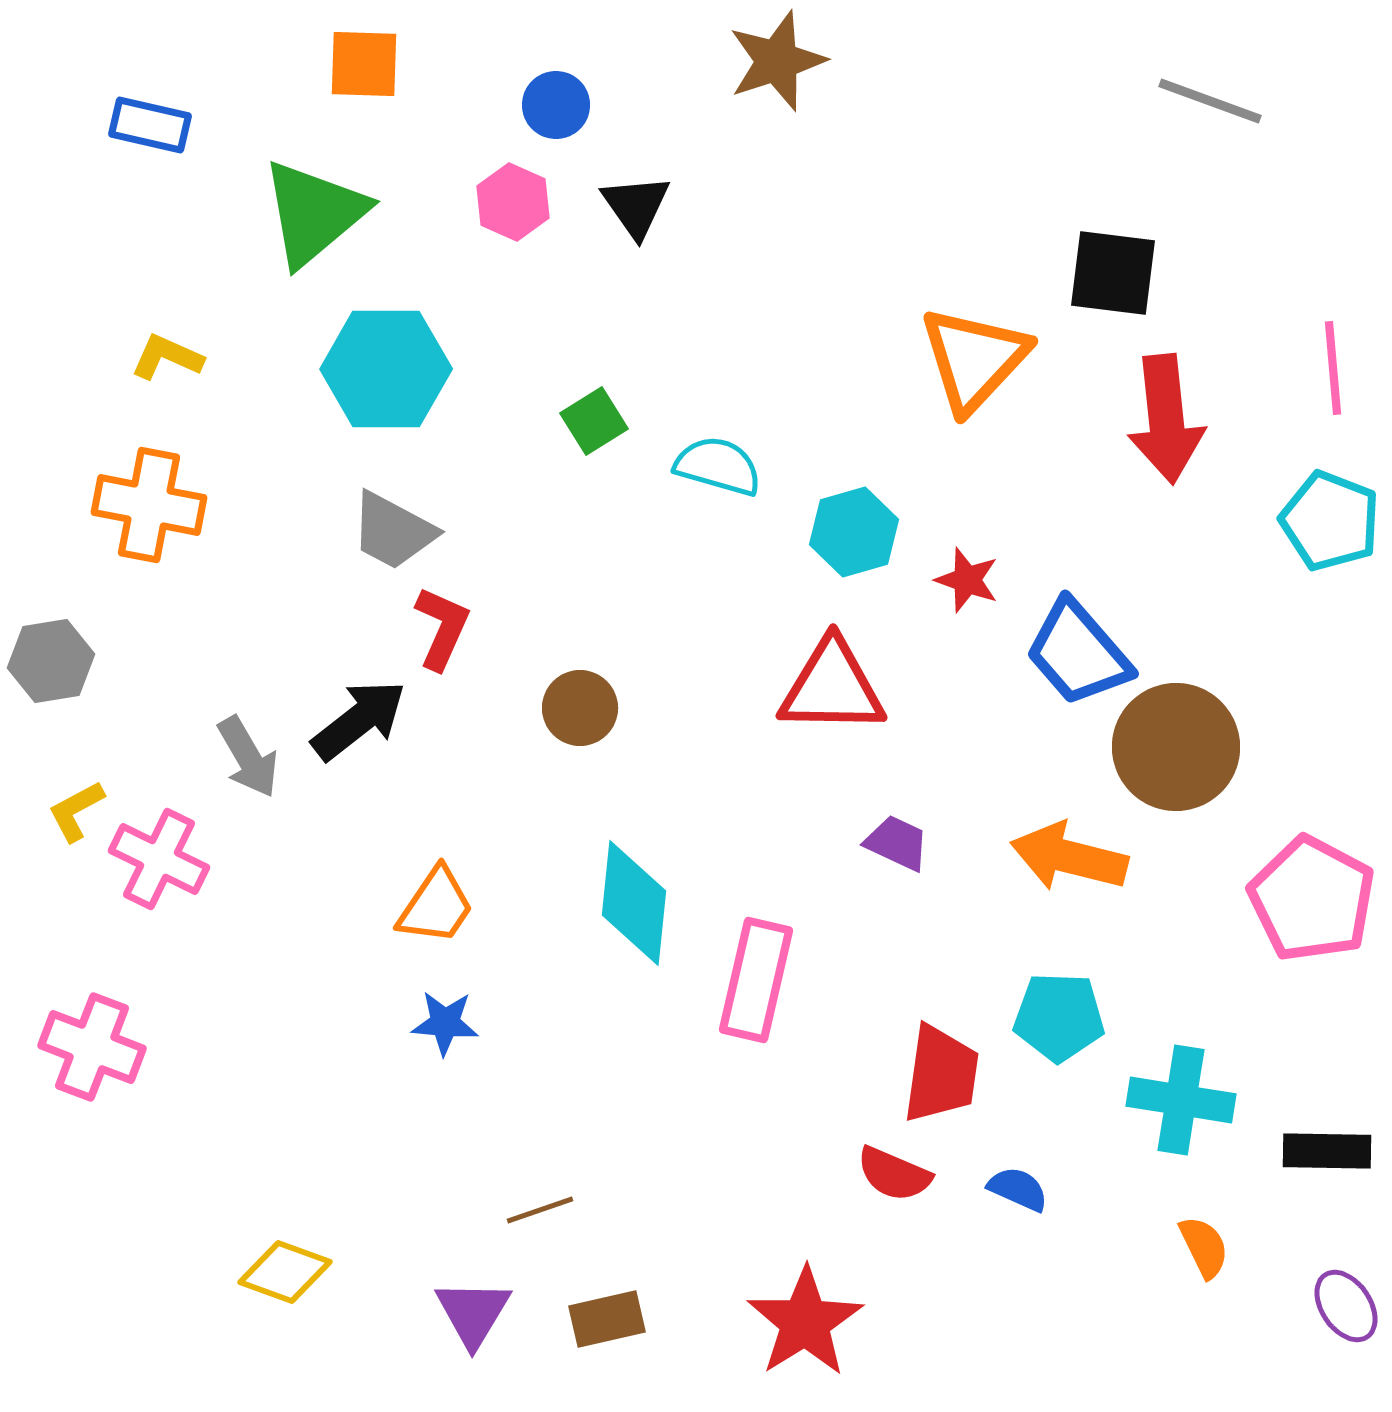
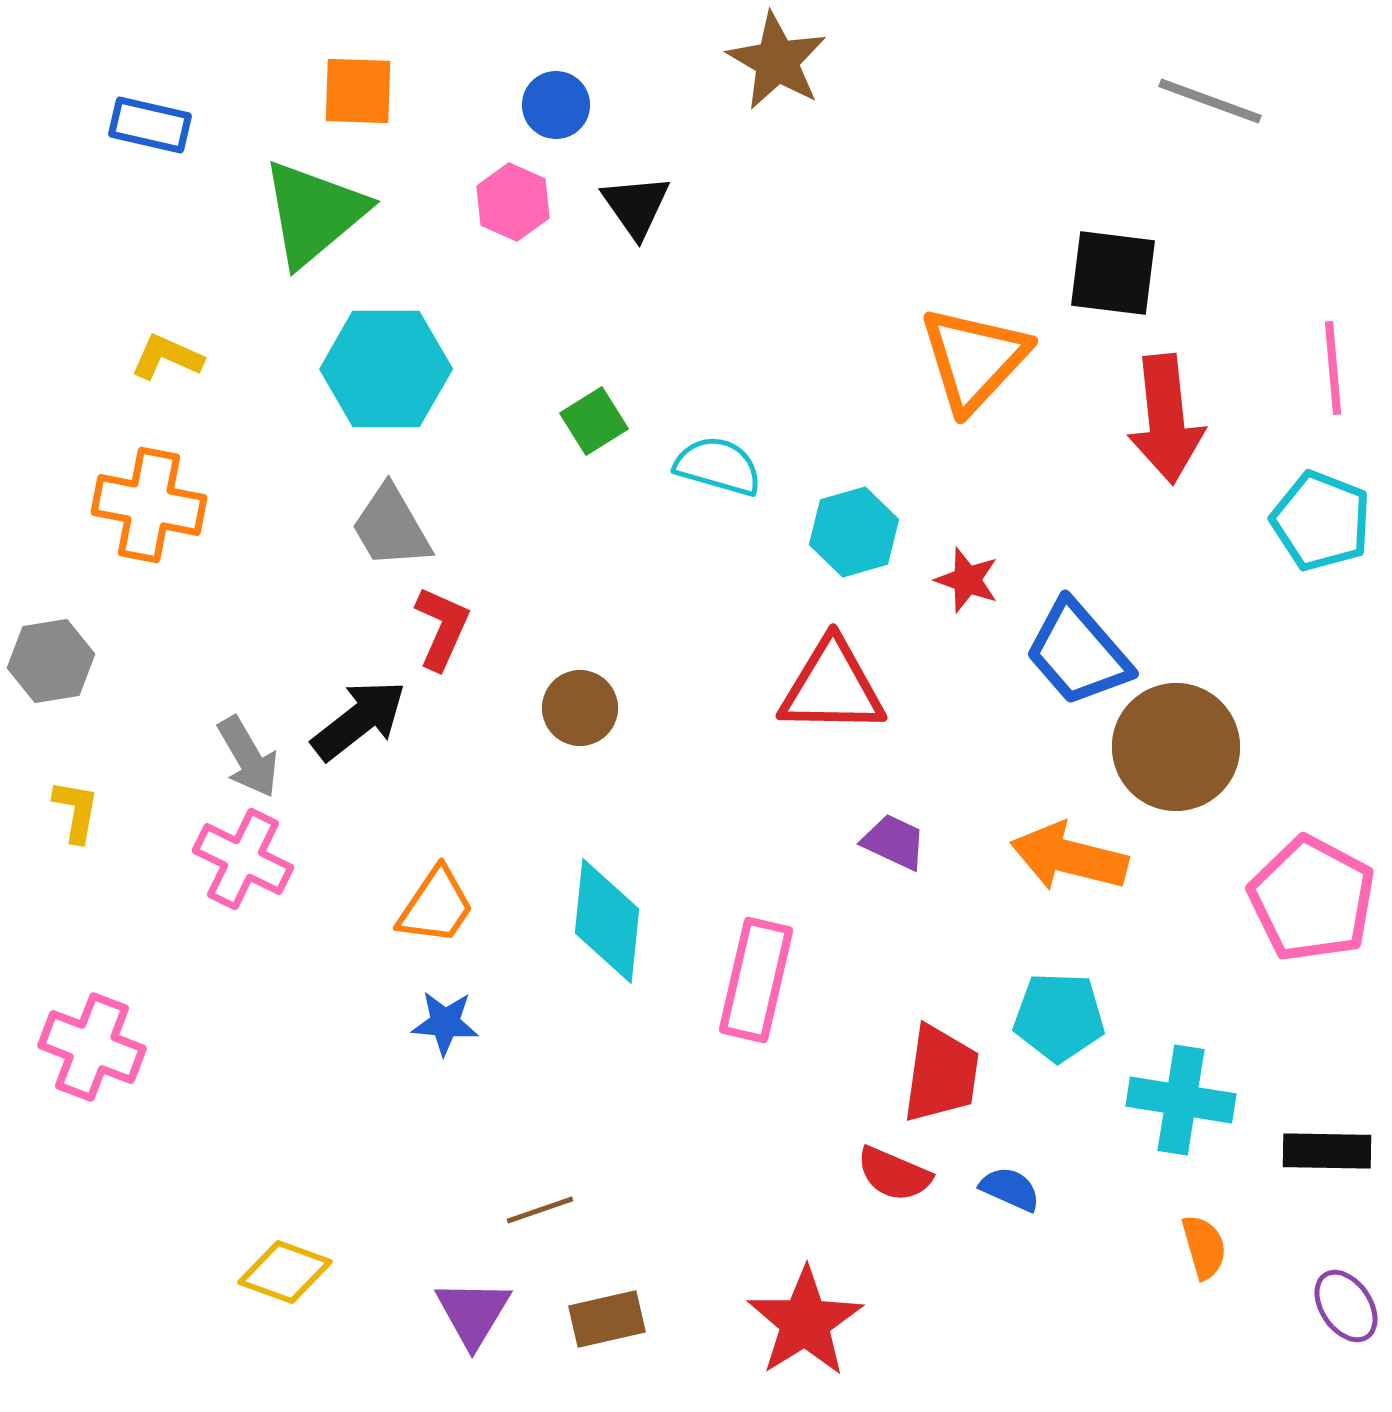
brown star at (777, 61): rotated 24 degrees counterclockwise
orange square at (364, 64): moved 6 px left, 27 px down
cyan pentagon at (1330, 521): moved 9 px left
gray trapezoid at (393, 531): moved 2 px left, 4 px up; rotated 32 degrees clockwise
yellow L-shape at (76, 811): rotated 128 degrees clockwise
purple trapezoid at (897, 843): moved 3 px left, 1 px up
pink cross at (159, 859): moved 84 px right
cyan diamond at (634, 903): moved 27 px left, 18 px down
blue semicircle at (1018, 1189): moved 8 px left
orange semicircle at (1204, 1247): rotated 10 degrees clockwise
